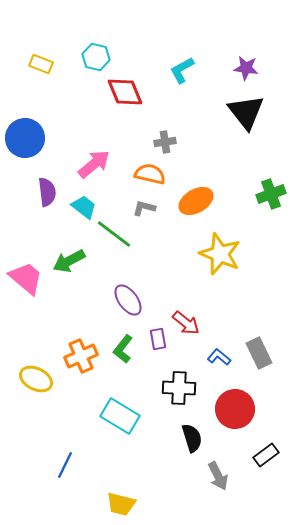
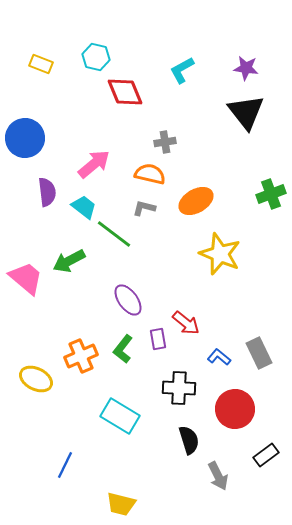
black semicircle: moved 3 px left, 2 px down
